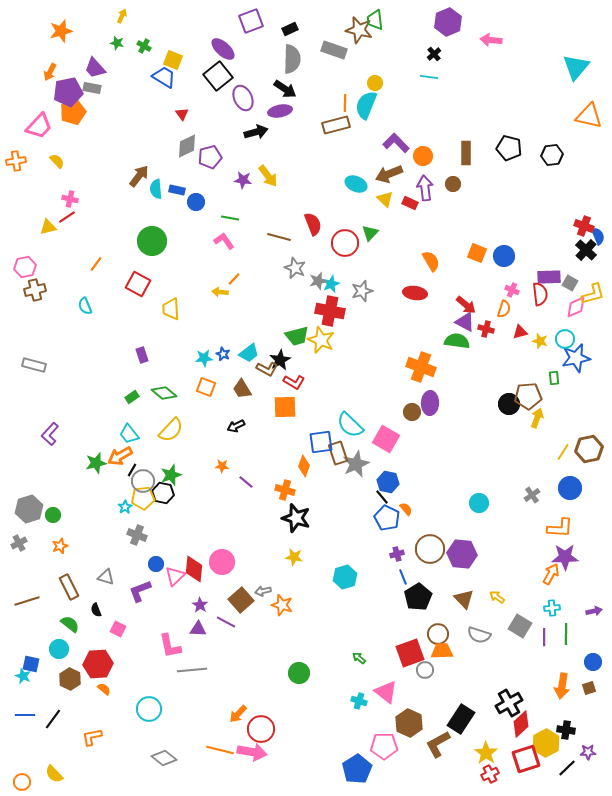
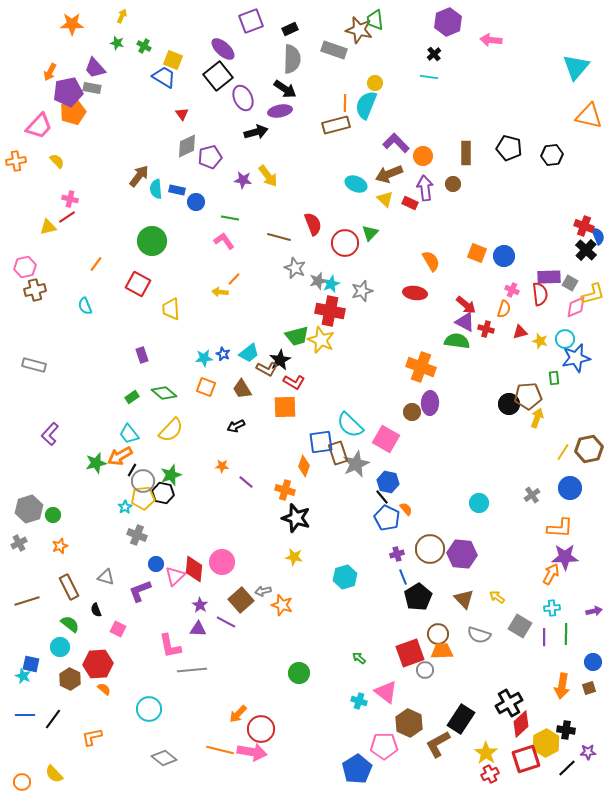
orange star at (61, 31): moved 11 px right, 7 px up; rotated 15 degrees clockwise
cyan circle at (59, 649): moved 1 px right, 2 px up
